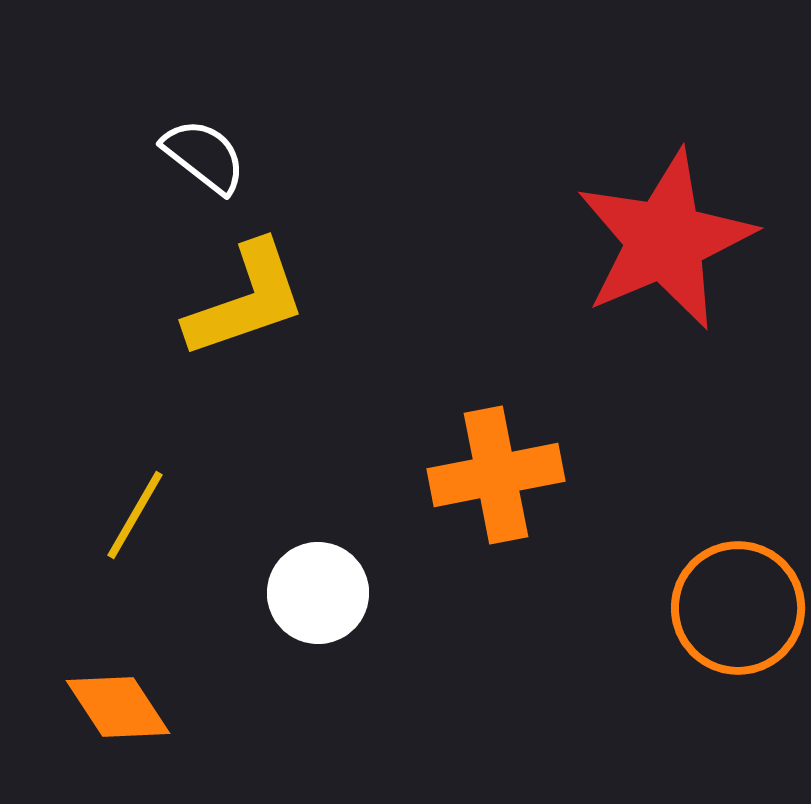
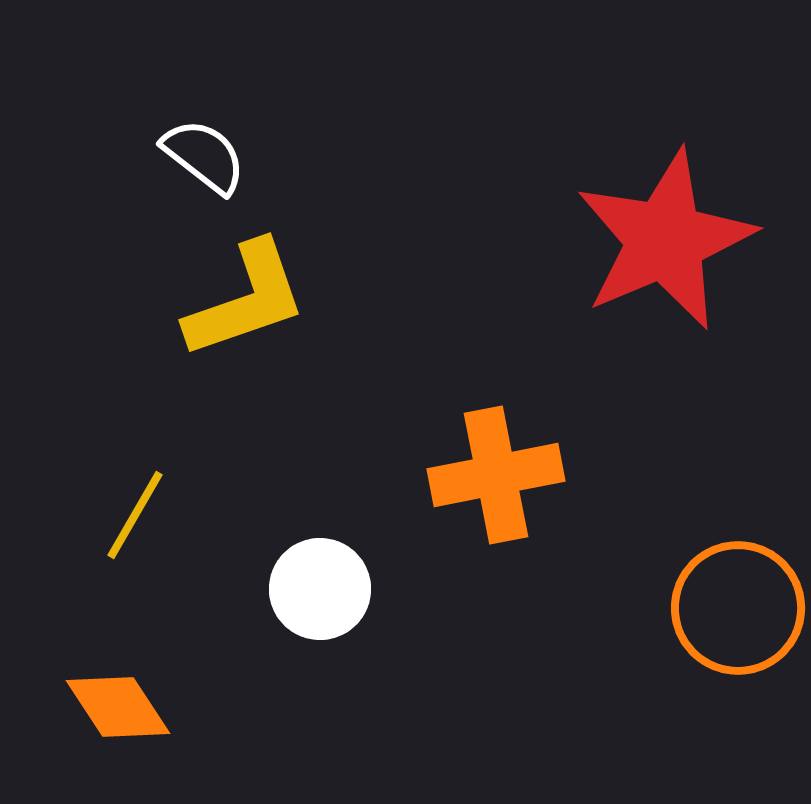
white circle: moved 2 px right, 4 px up
